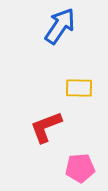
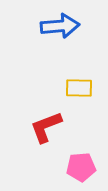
blue arrow: rotated 51 degrees clockwise
pink pentagon: moved 1 px right, 1 px up
